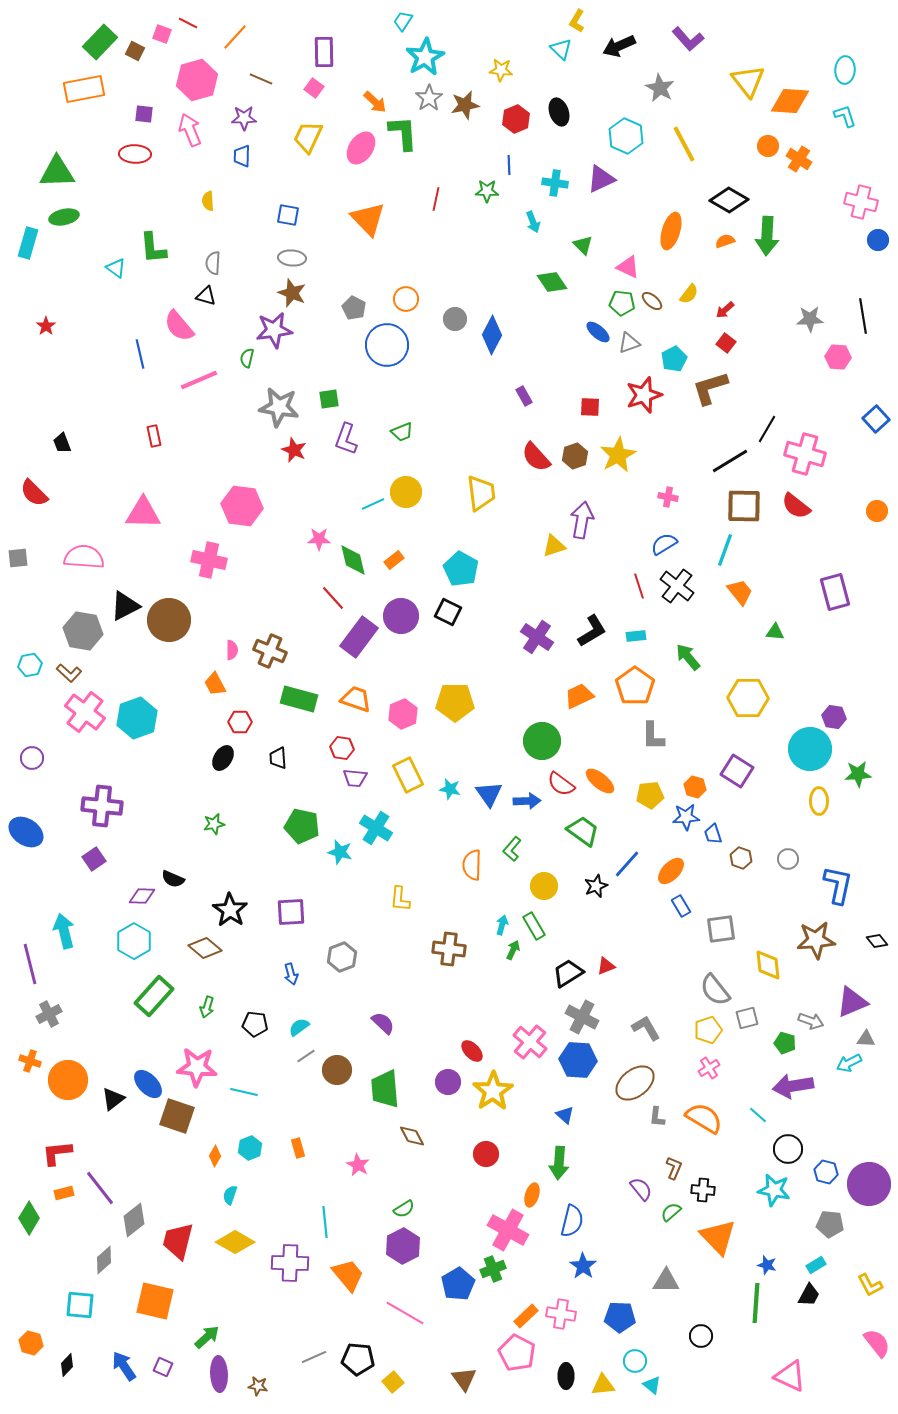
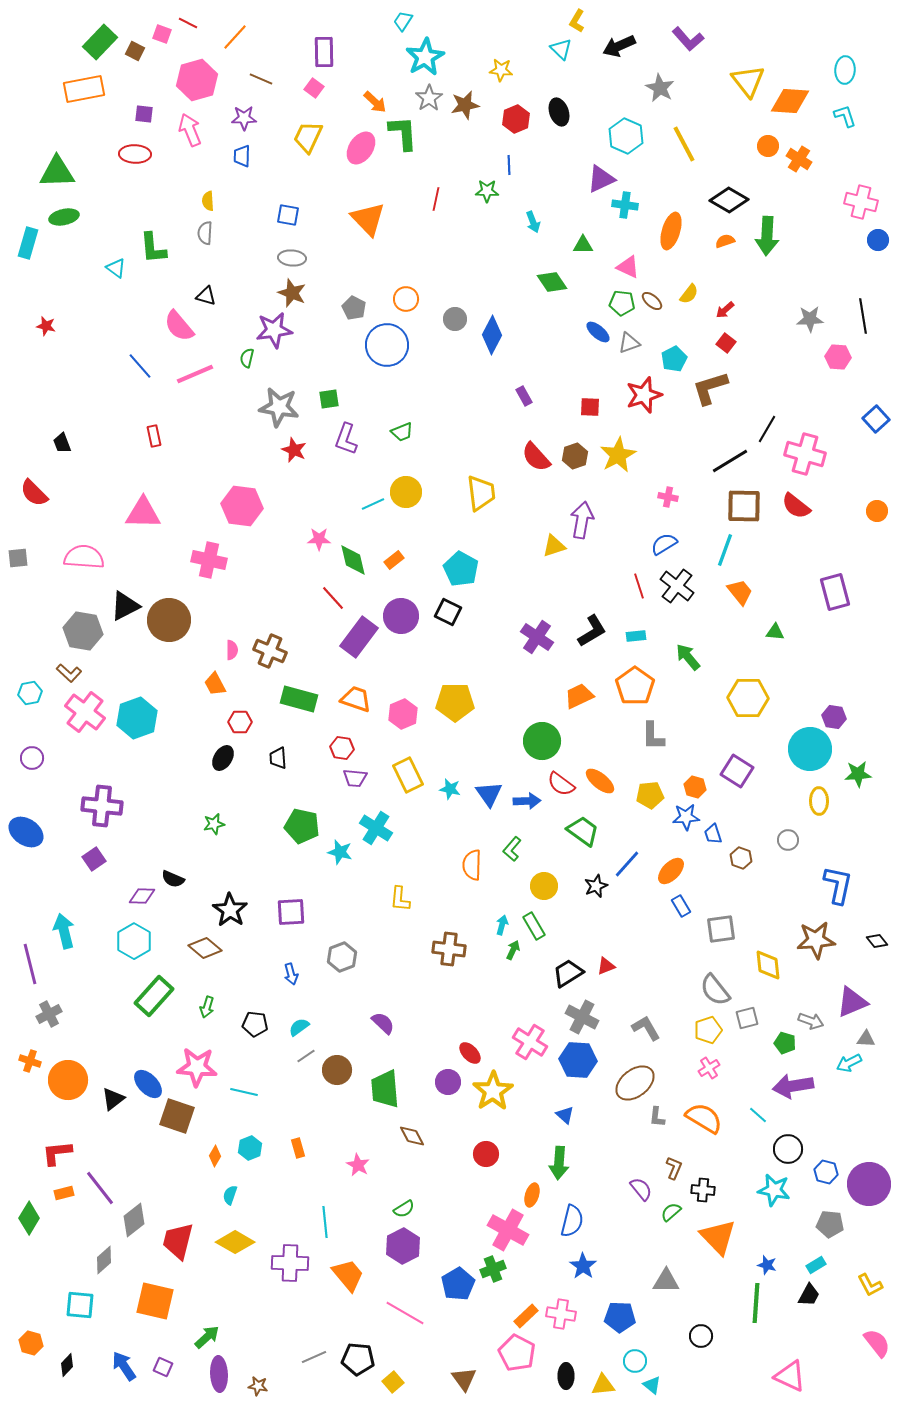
cyan cross at (555, 183): moved 70 px right, 22 px down
green triangle at (583, 245): rotated 45 degrees counterclockwise
gray semicircle at (213, 263): moved 8 px left, 30 px up
red star at (46, 326): rotated 24 degrees counterclockwise
blue line at (140, 354): moved 12 px down; rotated 28 degrees counterclockwise
pink line at (199, 380): moved 4 px left, 6 px up
cyan hexagon at (30, 665): moved 28 px down
gray circle at (788, 859): moved 19 px up
pink cross at (530, 1042): rotated 8 degrees counterclockwise
red ellipse at (472, 1051): moved 2 px left, 2 px down
